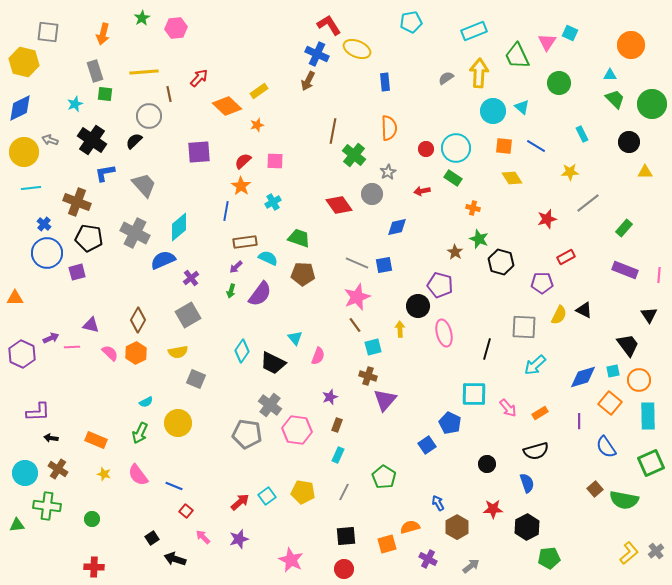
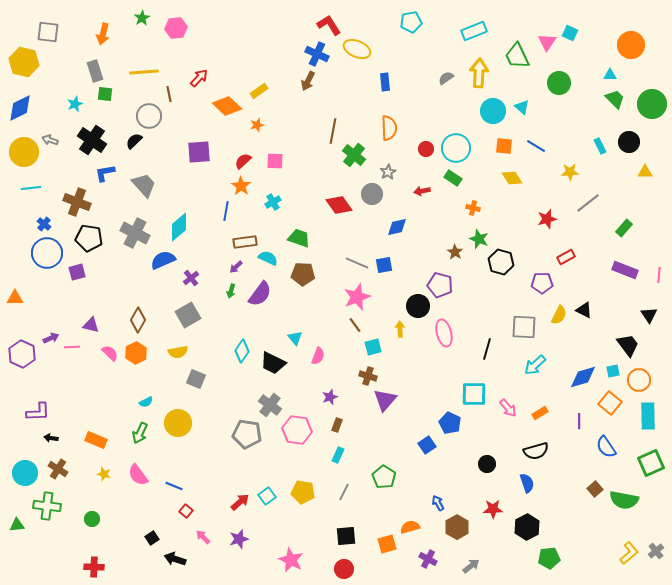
cyan rectangle at (582, 134): moved 18 px right, 12 px down
